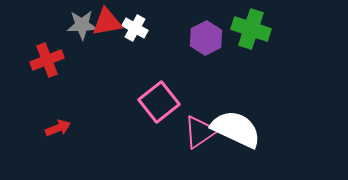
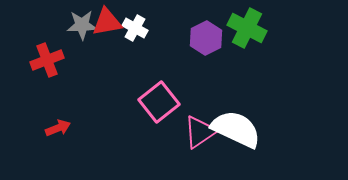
green cross: moved 4 px left, 1 px up; rotated 9 degrees clockwise
